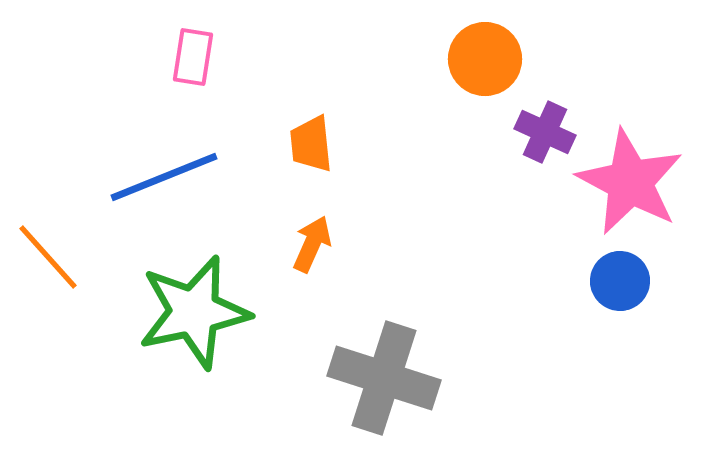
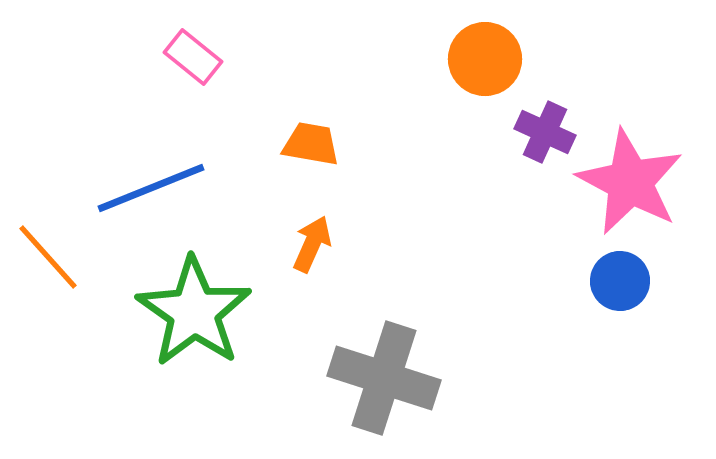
pink rectangle: rotated 60 degrees counterclockwise
orange trapezoid: rotated 106 degrees clockwise
blue line: moved 13 px left, 11 px down
green star: rotated 25 degrees counterclockwise
